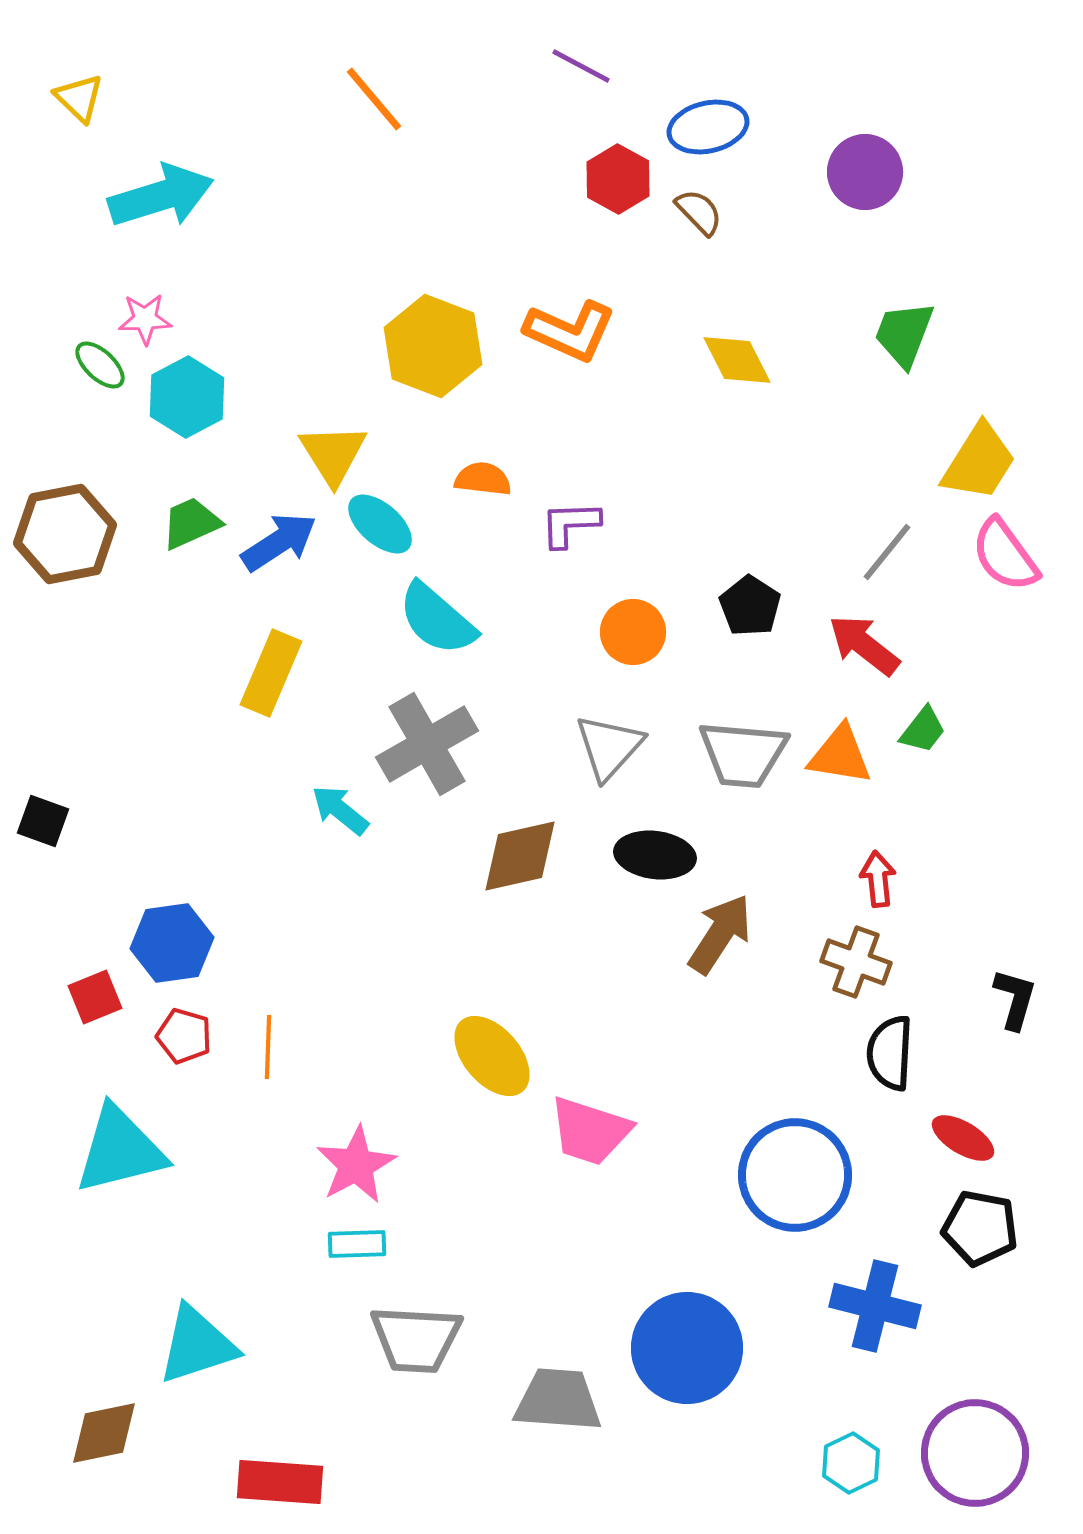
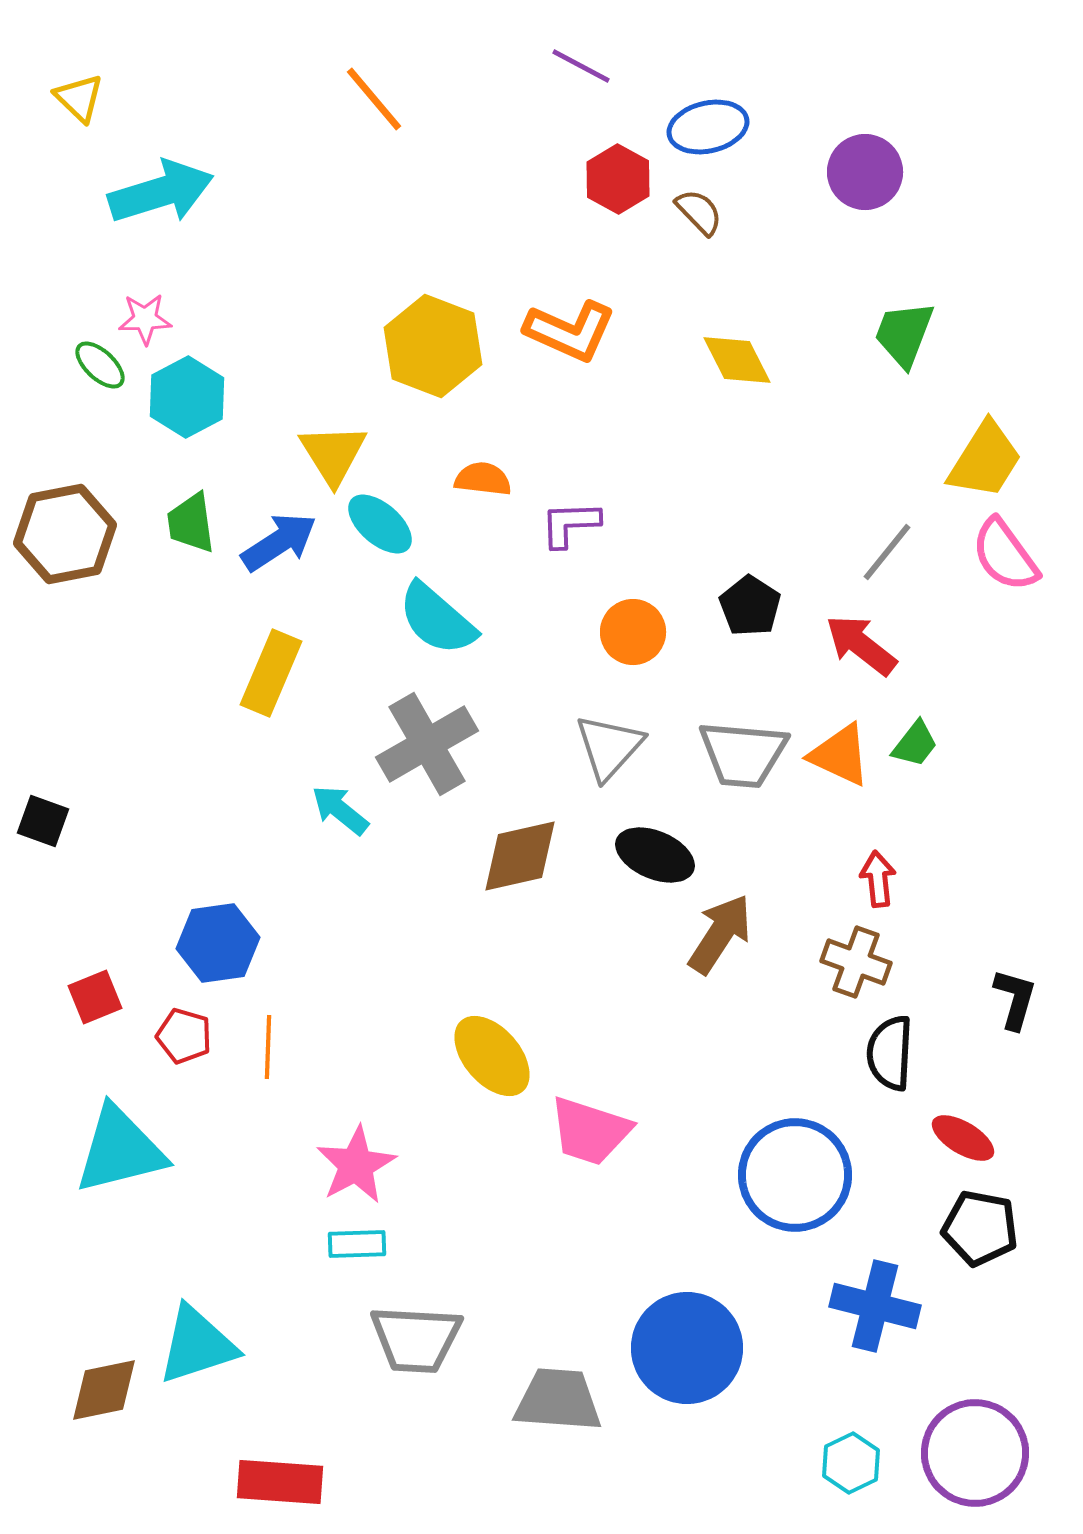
cyan arrow at (161, 196): moved 4 px up
yellow trapezoid at (979, 462): moved 6 px right, 2 px up
green trapezoid at (191, 523): rotated 74 degrees counterclockwise
red arrow at (864, 645): moved 3 px left
green trapezoid at (923, 730): moved 8 px left, 14 px down
orange triangle at (840, 755): rotated 16 degrees clockwise
black ellipse at (655, 855): rotated 16 degrees clockwise
blue hexagon at (172, 943): moved 46 px right
brown diamond at (104, 1433): moved 43 px up
